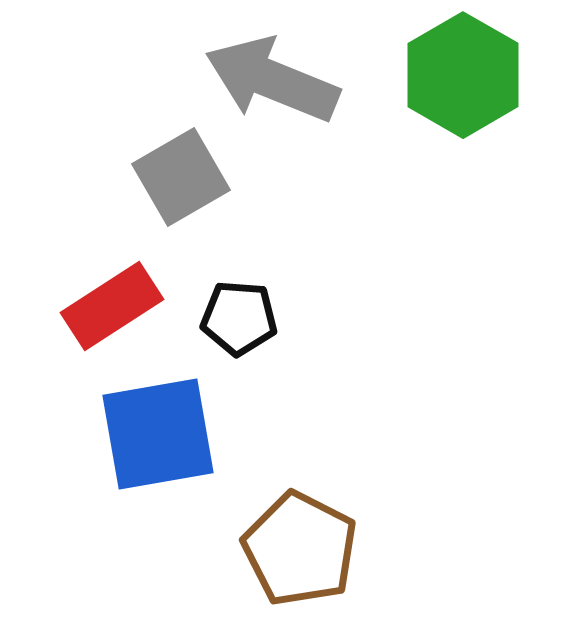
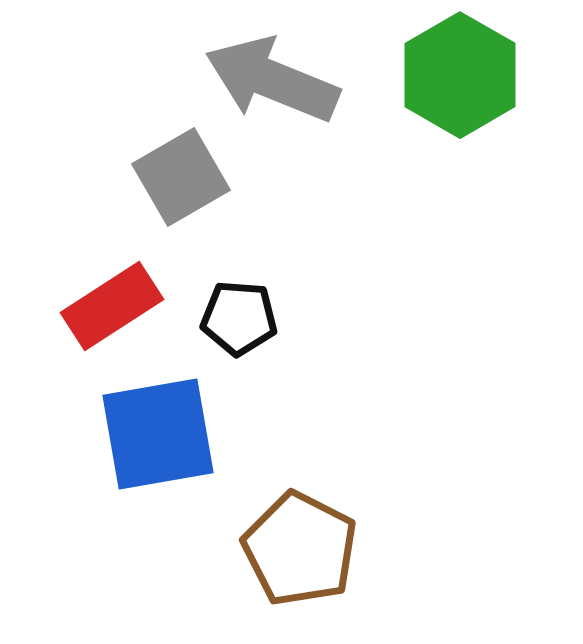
green hexagon: moved 3 px left
